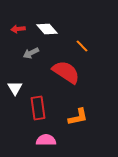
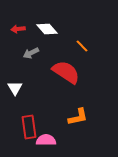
red rectangle: moved 9 px left, 19 px down
